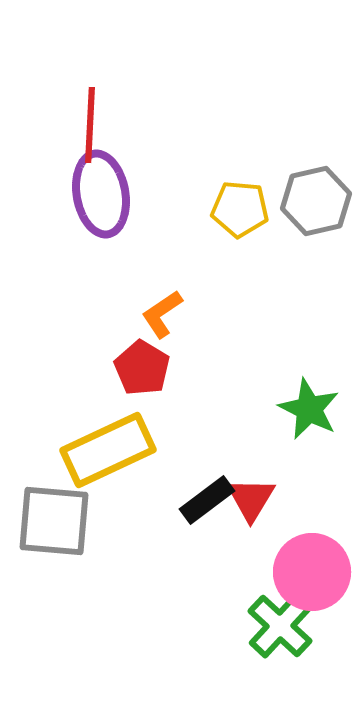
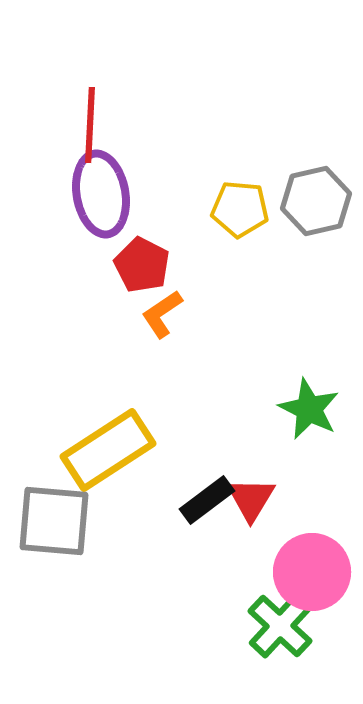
red pentagon: moved 103 px up; rotated 4 degrees counterclockwise
yellow rectangle: rotated 8 degrees counterclockwise
